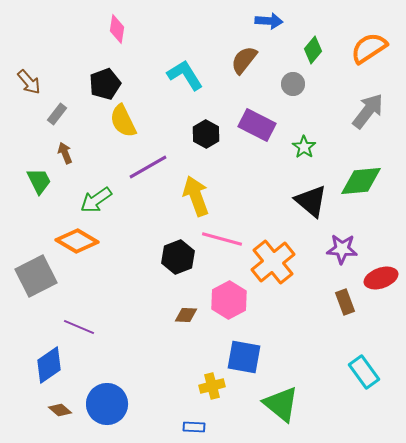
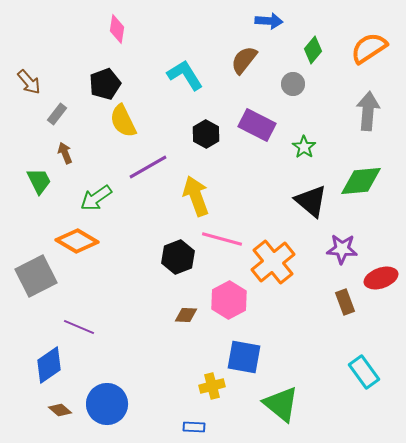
gray arrow at (368, 111): rotated 33 degrees counterclockwise
green arrow at (96, 200): moved 2 px up
